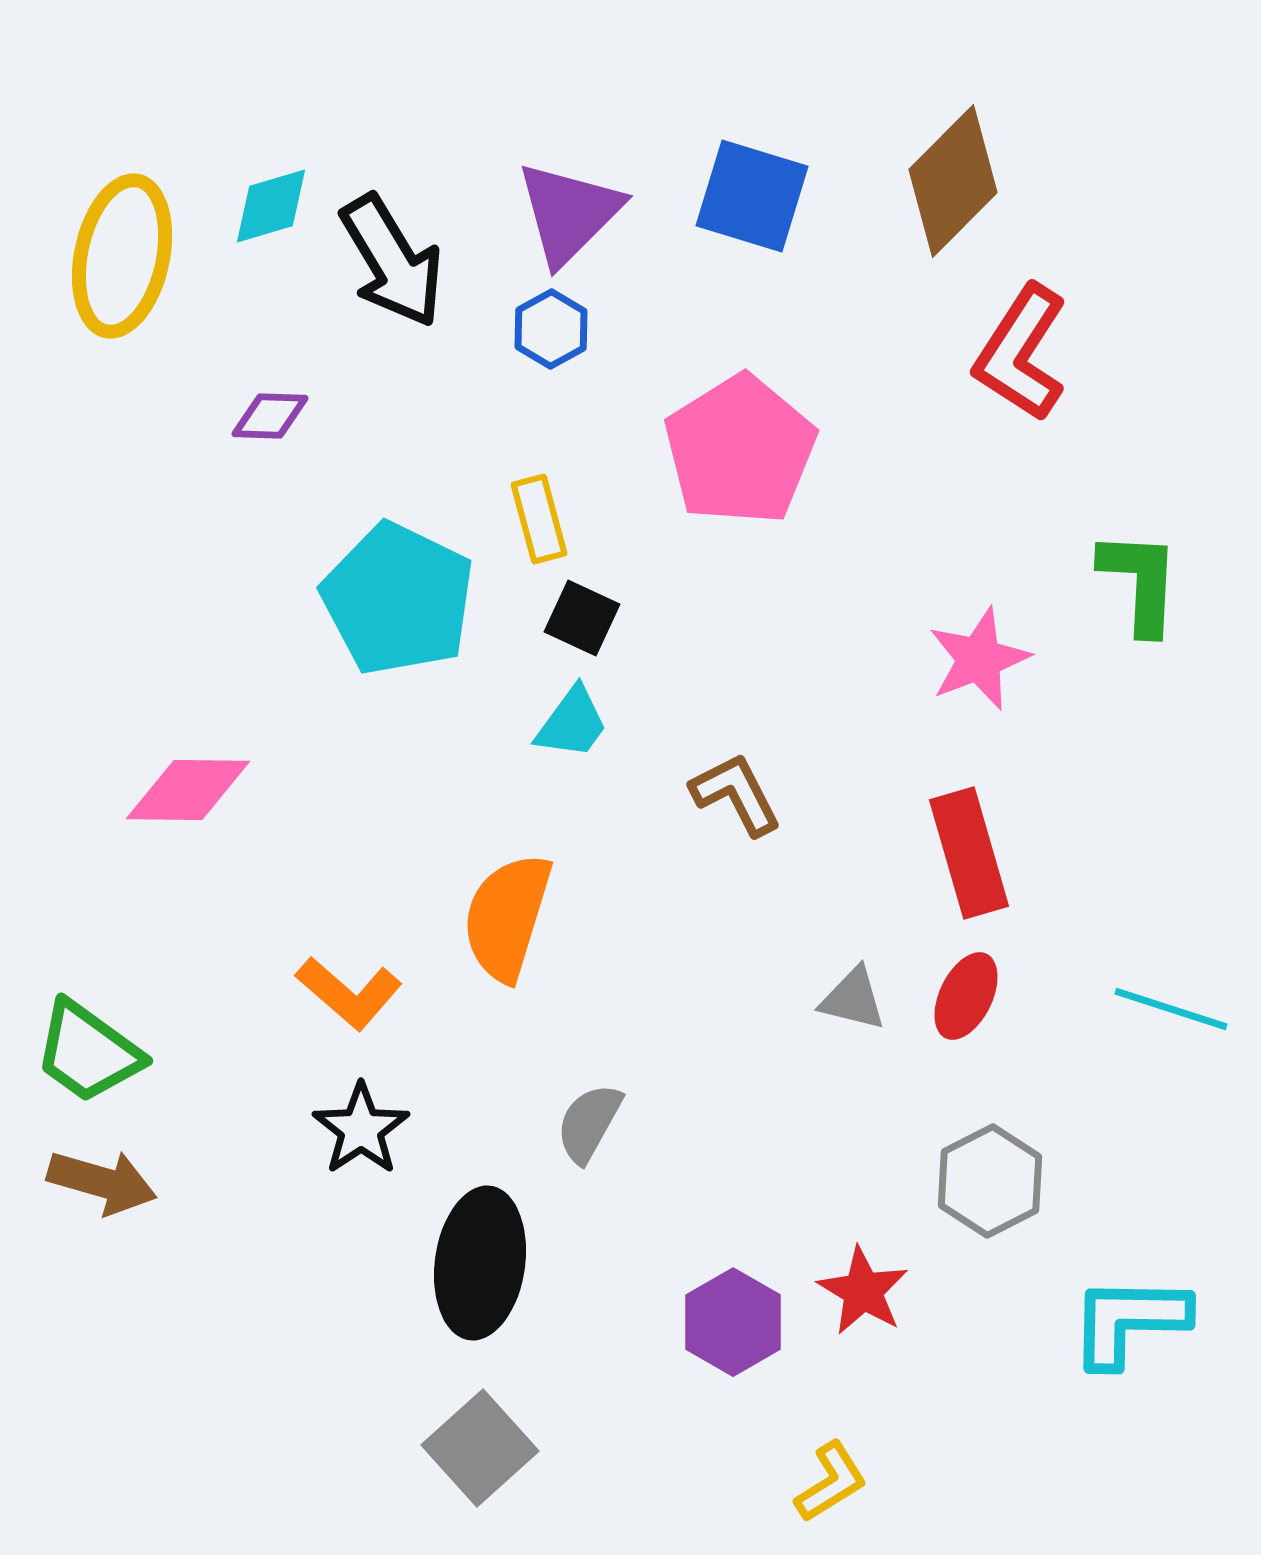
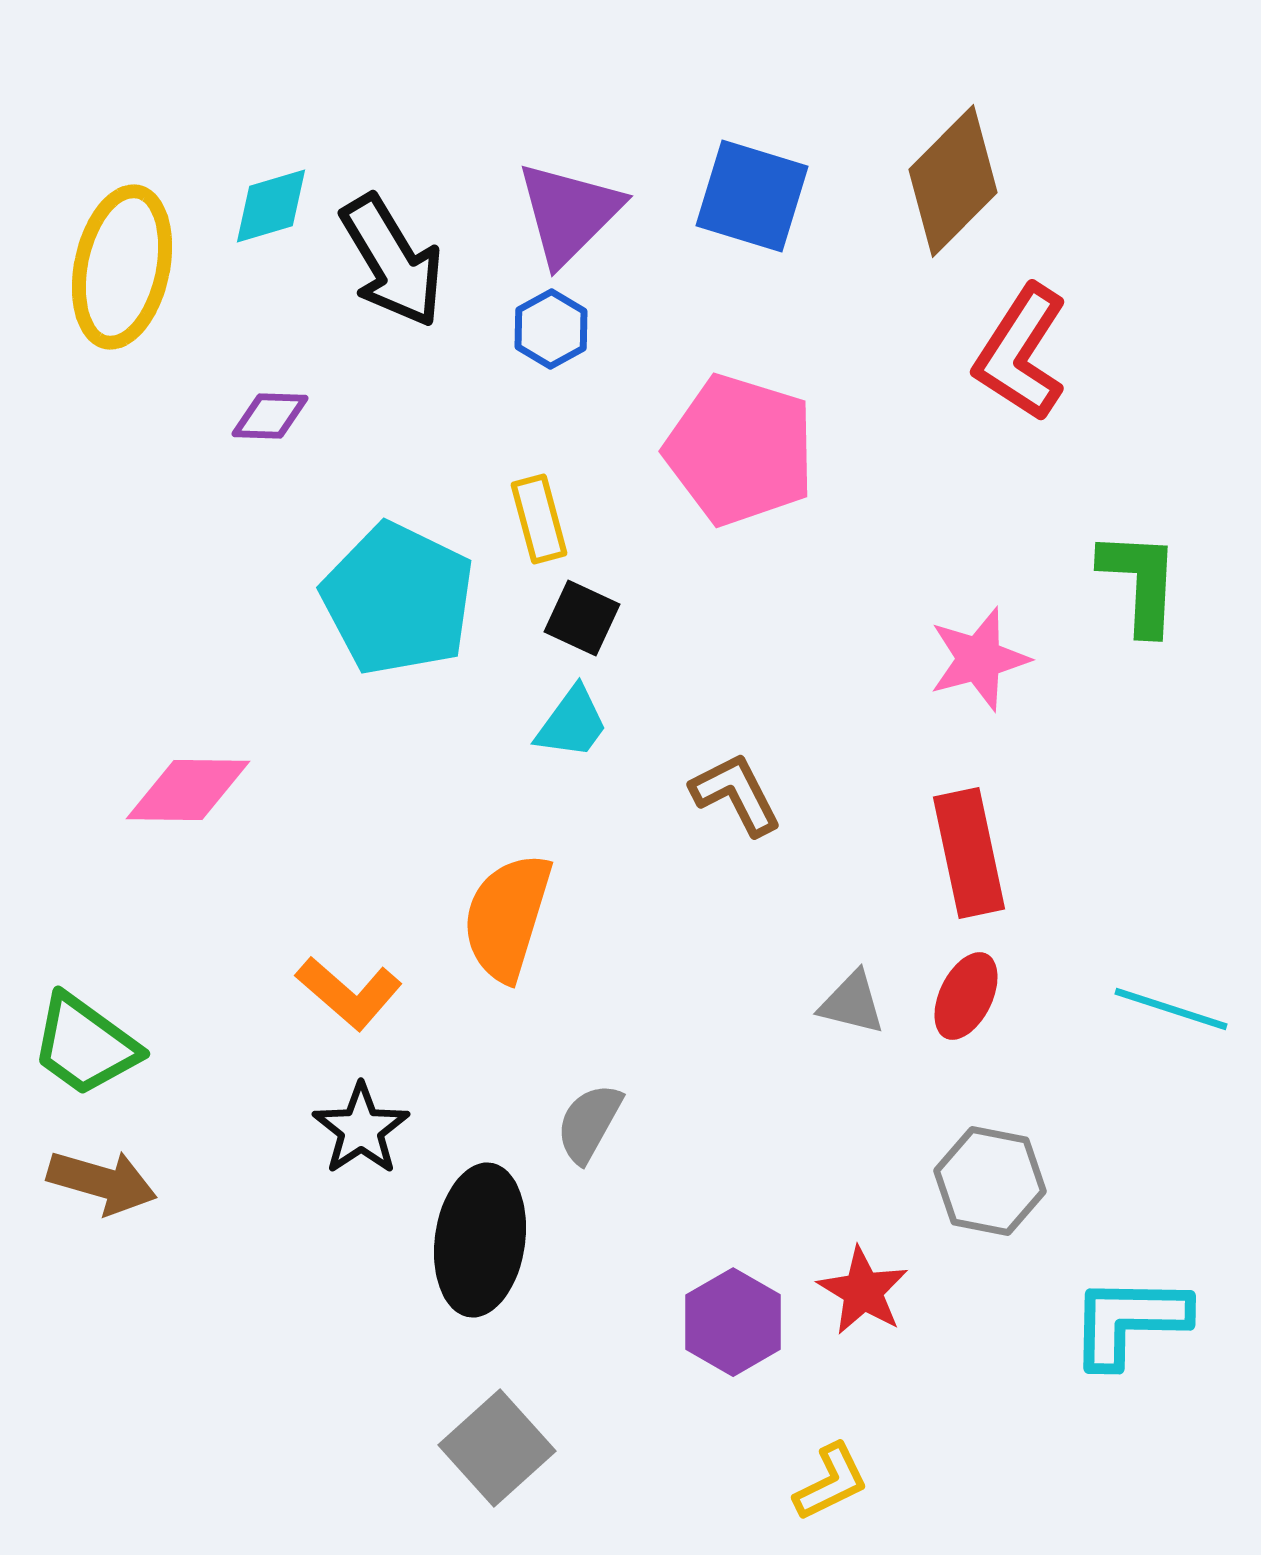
yellow ellipse: moved 11 px down
pink pentagon: rotated 23 degrees counterclockwise
pink star: rotated 6 degrees clockwise
red rectangle: rotated 4 degrees clockwise
gray triangle: moved 1 px left, 4 px down
green trapezoid: moved 3 px left, 7 px up
gray hexagon: rotated 22 degrees counterclockwise
black ellipse: moved 23 px up
gray square: moved 17 px right
yellow L-shape: rotated 6 degrees clockwise
